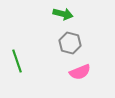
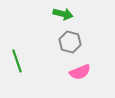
gray hexagon: moved 1 px up
